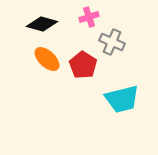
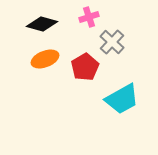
gray cross: rotated 20 degrees clockwise
orange ellipse: moved 2 px left; rotated 64 degrees counterclockwise
red pentagon: moved 2 px right, 2 px down; rotated 8 degrees clockwise
cyan trapezoid: rotated 15 degrees counterclockwise
